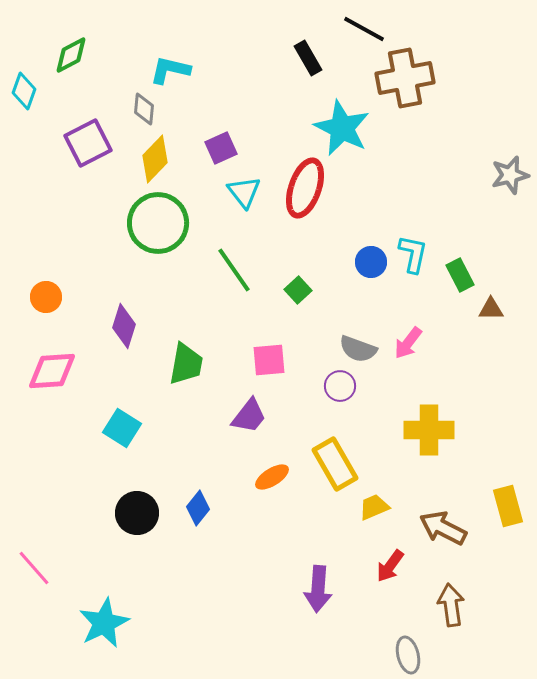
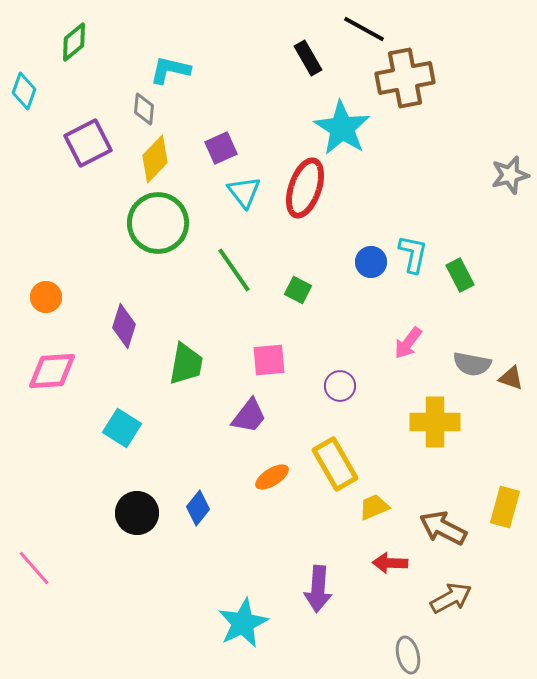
green diamond at (71, 55): moved 3 px right, 13 px up; rotated 12 degrees counterclockwise
cyan star at (342, 128): rotated 6 degrees clockwise
green square at (298, 290): rotated 20 degrees counterclockwise
brown triangle at (491, 309): moved 20 px right, 69 px down; rotated 20 degrees clockwise
gray semicircle at (358, 349): moved 114 px right, 15 px down; rotated 9 degrees counterclockwise
yellow cross at (429, 430): moved 6 px right, 8 px up
yellow rectangle at (508, 506): moved 3 px left, 1 px down; rotated 30 degrees clockwise
red arrow at (390, 566): moved 3 px up; rotated 56 degrees clockwise
brown arrow at (451, 605): moved 7 px up; rotated 69 degrees clockwise
cyan star at (104, 623): moved 139 px right
